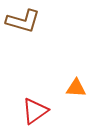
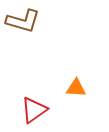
red triangle: moved 1 px left, 1 px up
